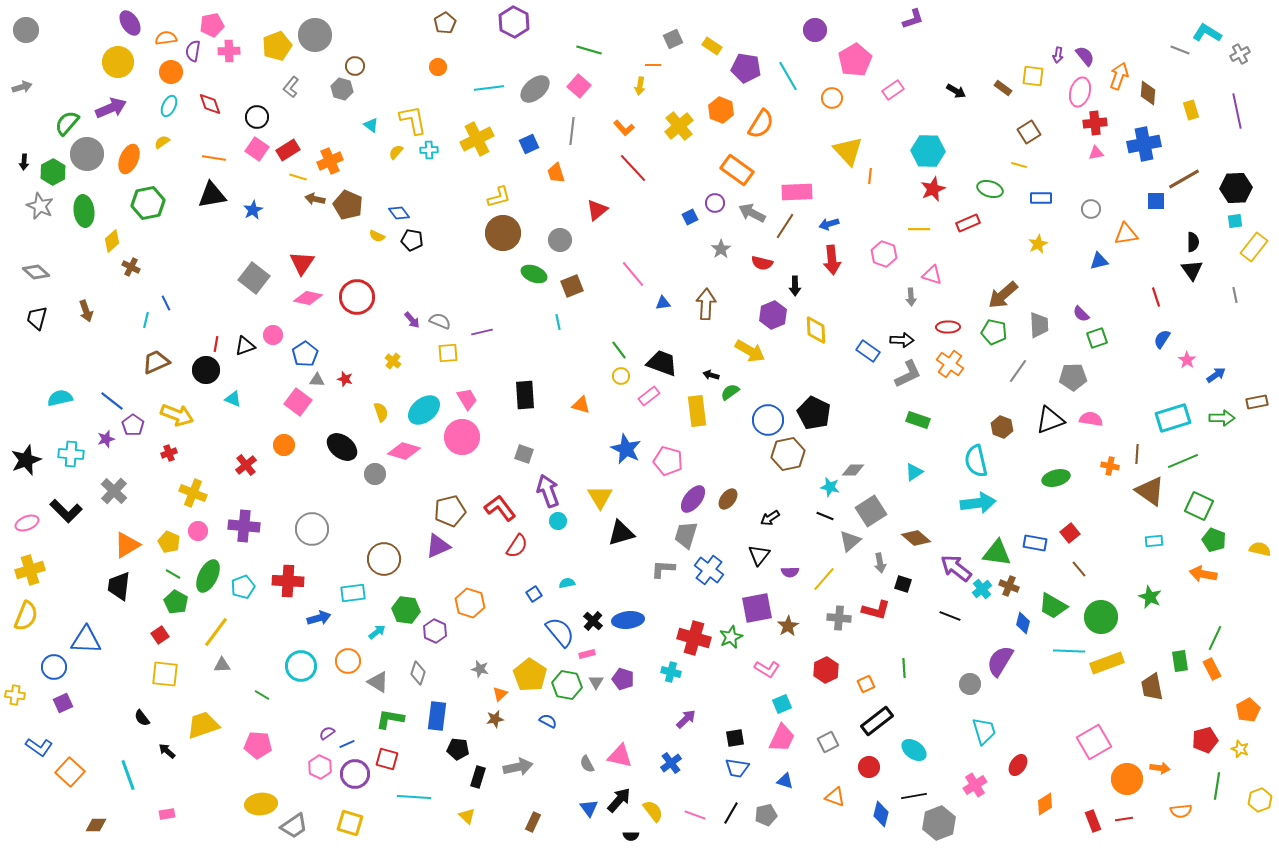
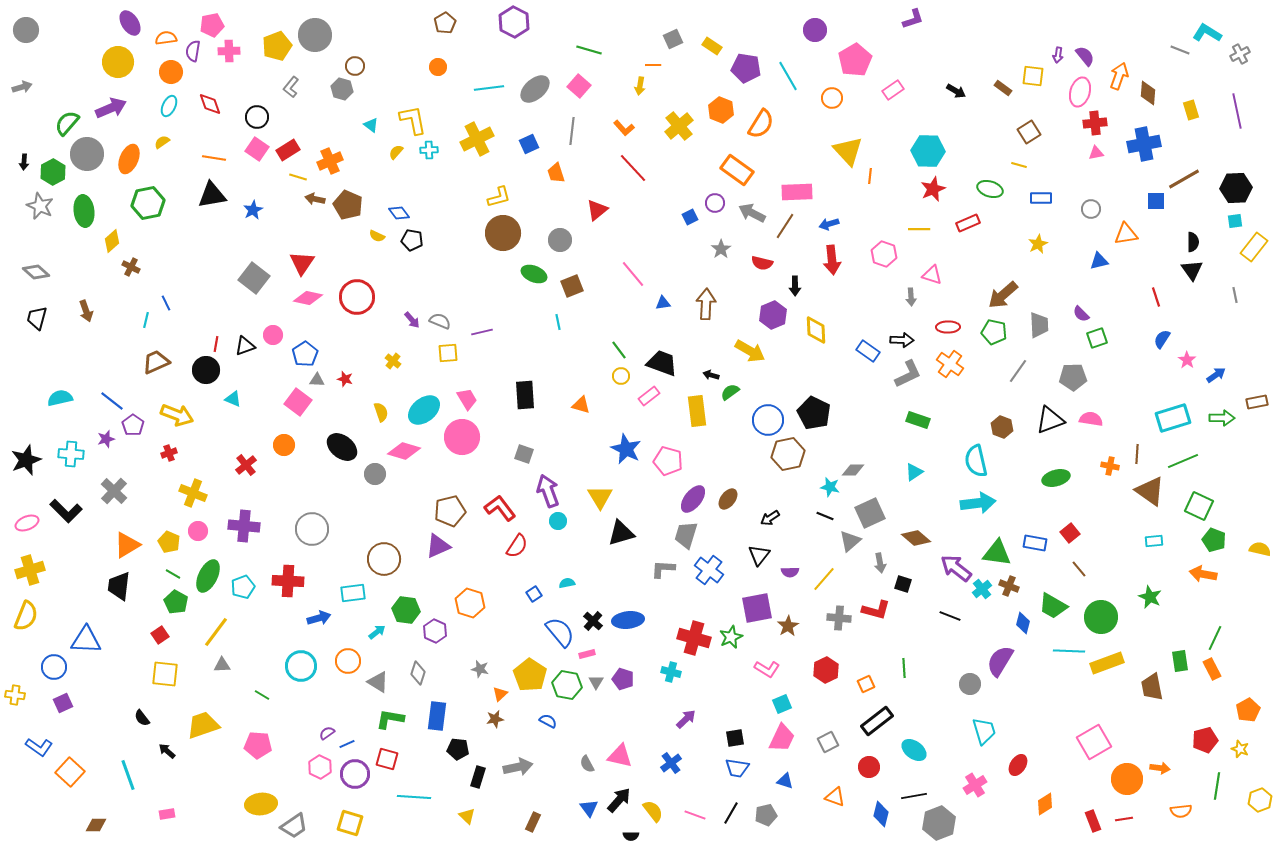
gray square at (871, 511): moved 1 px left, 2 px down; rotated 8 degrees clockwise
